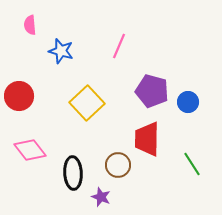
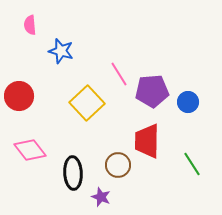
pink line: moved 28 px down; rotated 55 degrees counterclockwise
purple pentagon: rotated 20 degrees counterclockwise
red trapezoid: moved 2 px down
